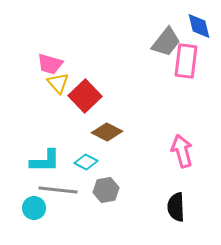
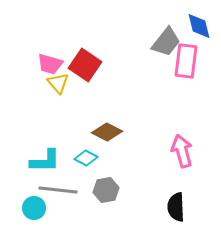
red square: moved 31 px up; rotated 12 degrees counterclockwise
cyan diamond: moved 4 px up
